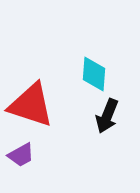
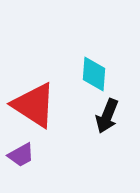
red triangle: moved 3 px right; rotated 15 degrees clockwise
